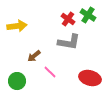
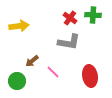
green cross: moved 5 px right; rotated 28 degrees counterclockwise
red cross: moved 2 px right, 1 px up
yellow arrow: moved 2 px right
brown arrow: moved 2 px left, 5 px down
pink line: moved 3 px right
red ellipse: moved 2 px up; rotated 65 degrees clockwise
